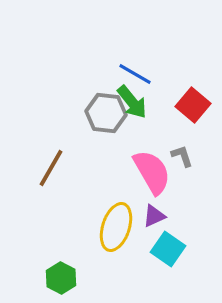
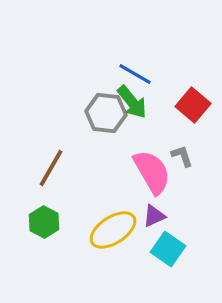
yellow ellipse: moved 3 px left, 3 px down; rotated 39 degrees clockwise
green hexagon: moved 17 px left, 56 px up
